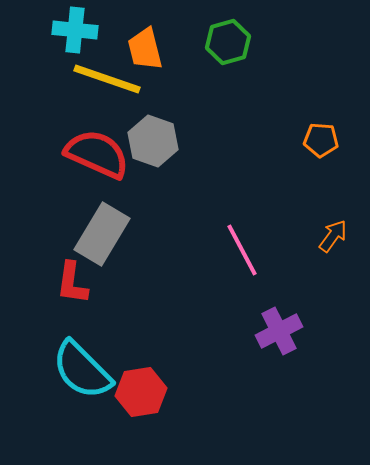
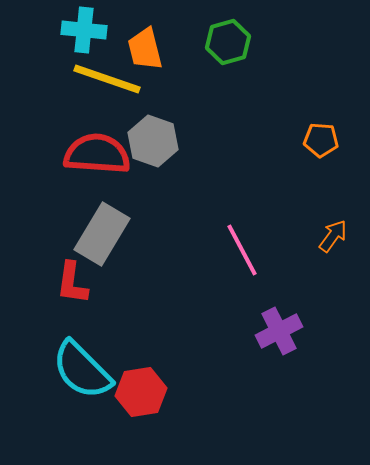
cyan cross: moved 9 px right
red semicircle: rotated 20 degrees counterclockwise
